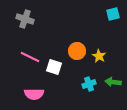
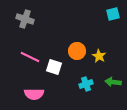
cyan cross: moved 3 px left
